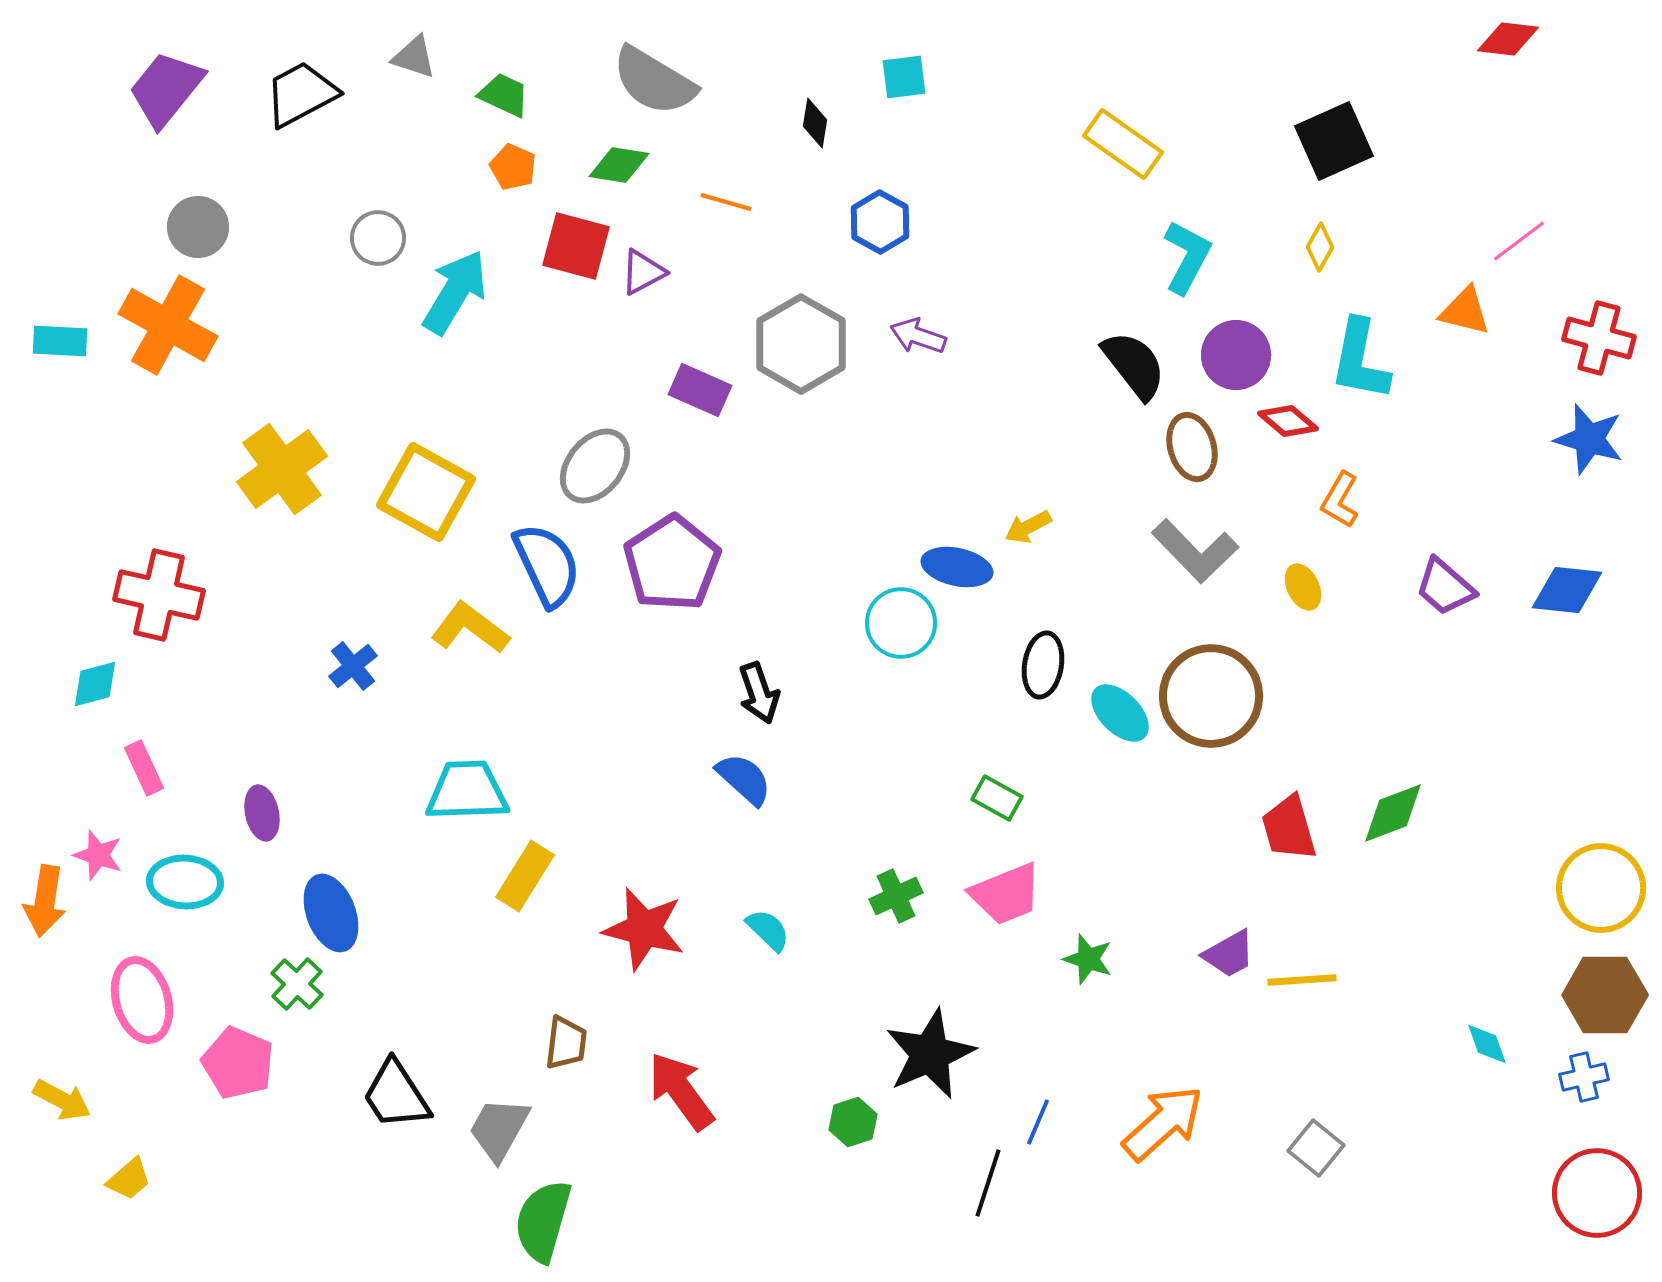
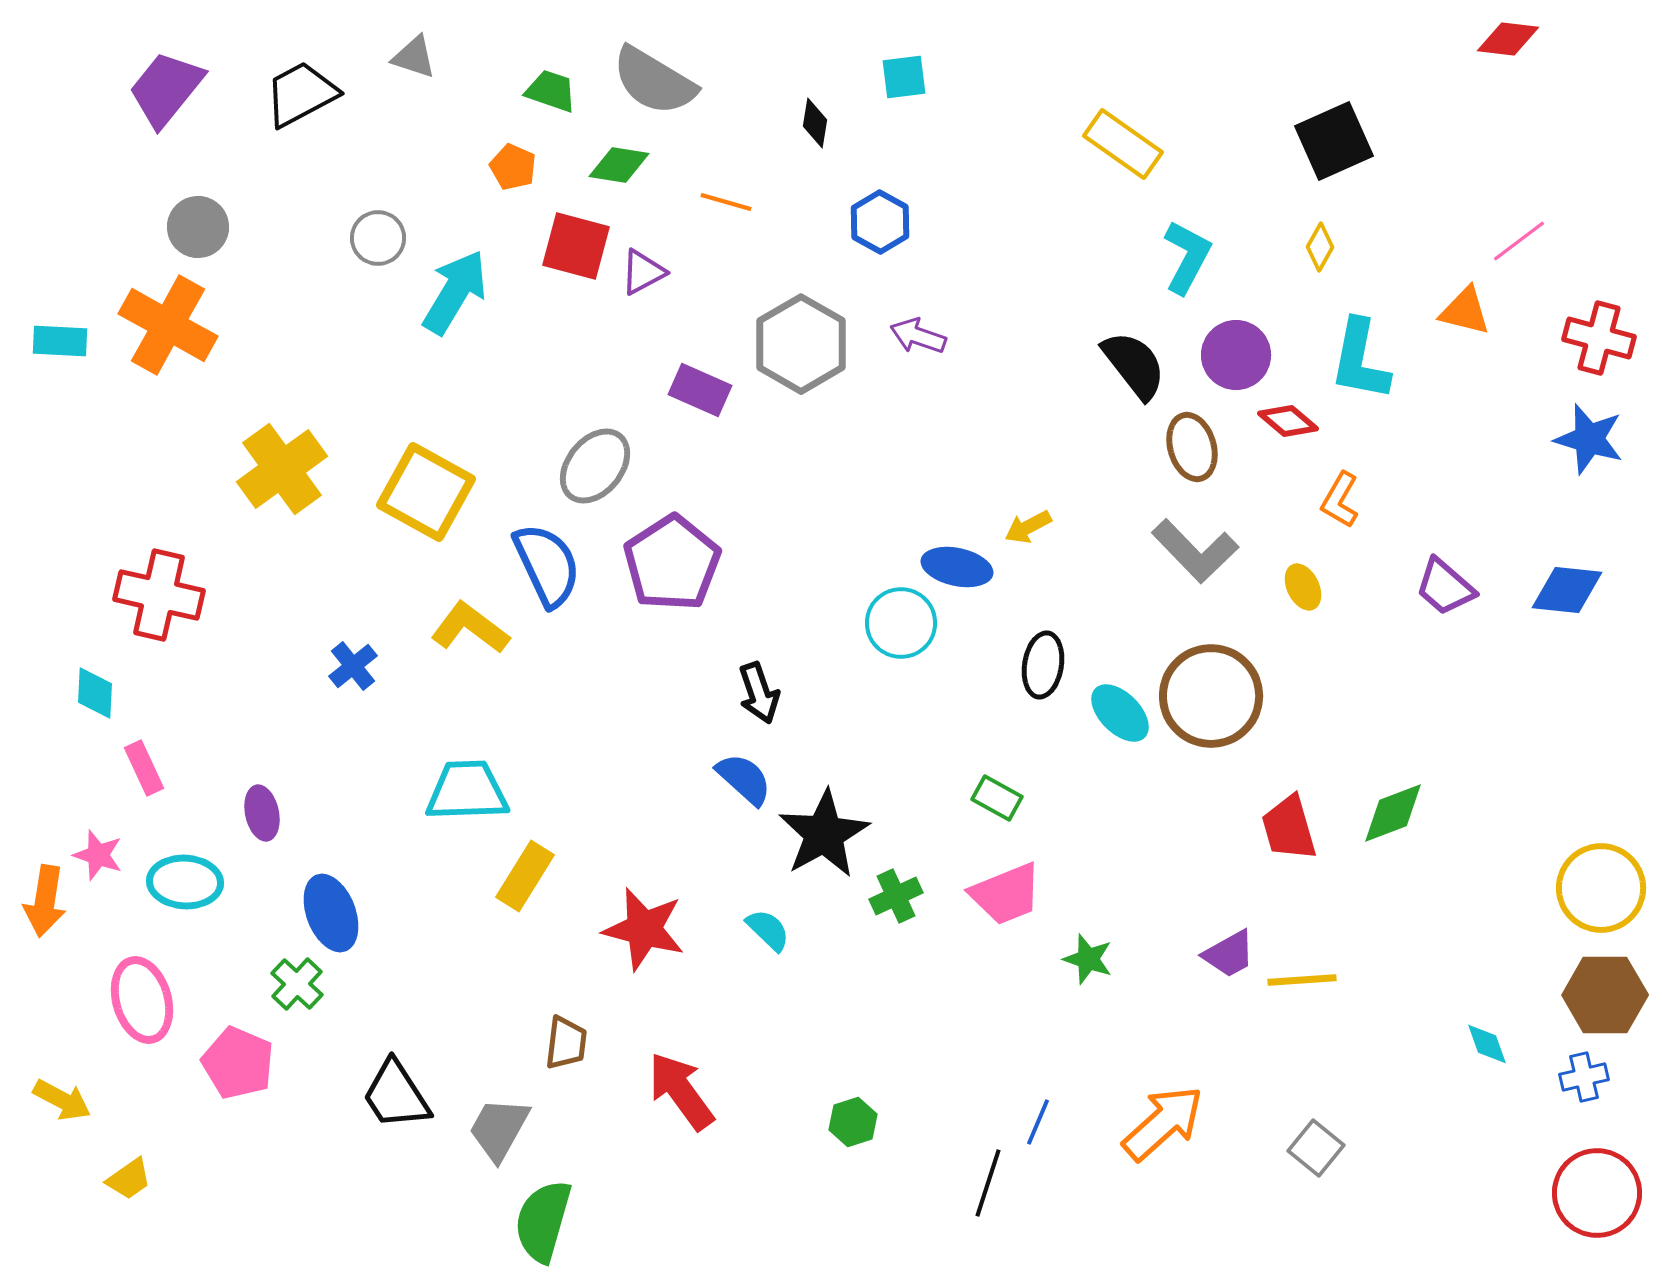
green trapezoid at (504, 95): moved 47 px right, 4 px up; rotated 6 degrees counterclockwise
cyan diamond at (95, 684): moved 9 px down; rotated 72 degrees counterclockwise
black star at (930, 1054): moved 106 px left, 220 px up; rotated 6 degrees counterclockwise
yellow trapezoid at (129, 1179): rotated 6 degrees clockwise
